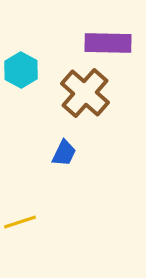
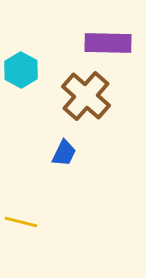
brown cross: moved 1 px right, 3 px down
yellow line: moved 1 px right; rotated 32 degrees clockwise
